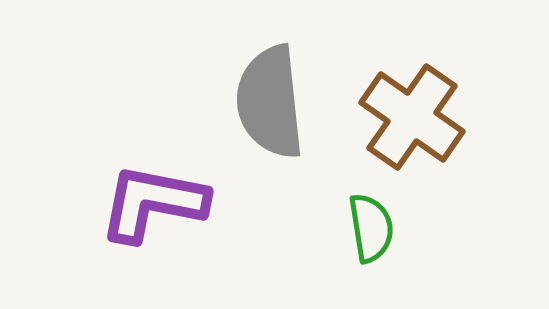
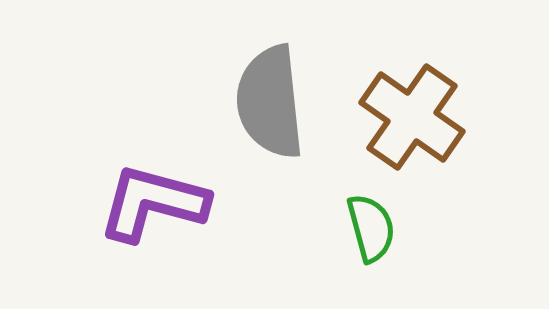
purple L-shape: rotated 4 degrees clockwise
green semicircle: rotated 6 degrees counterclockwise
